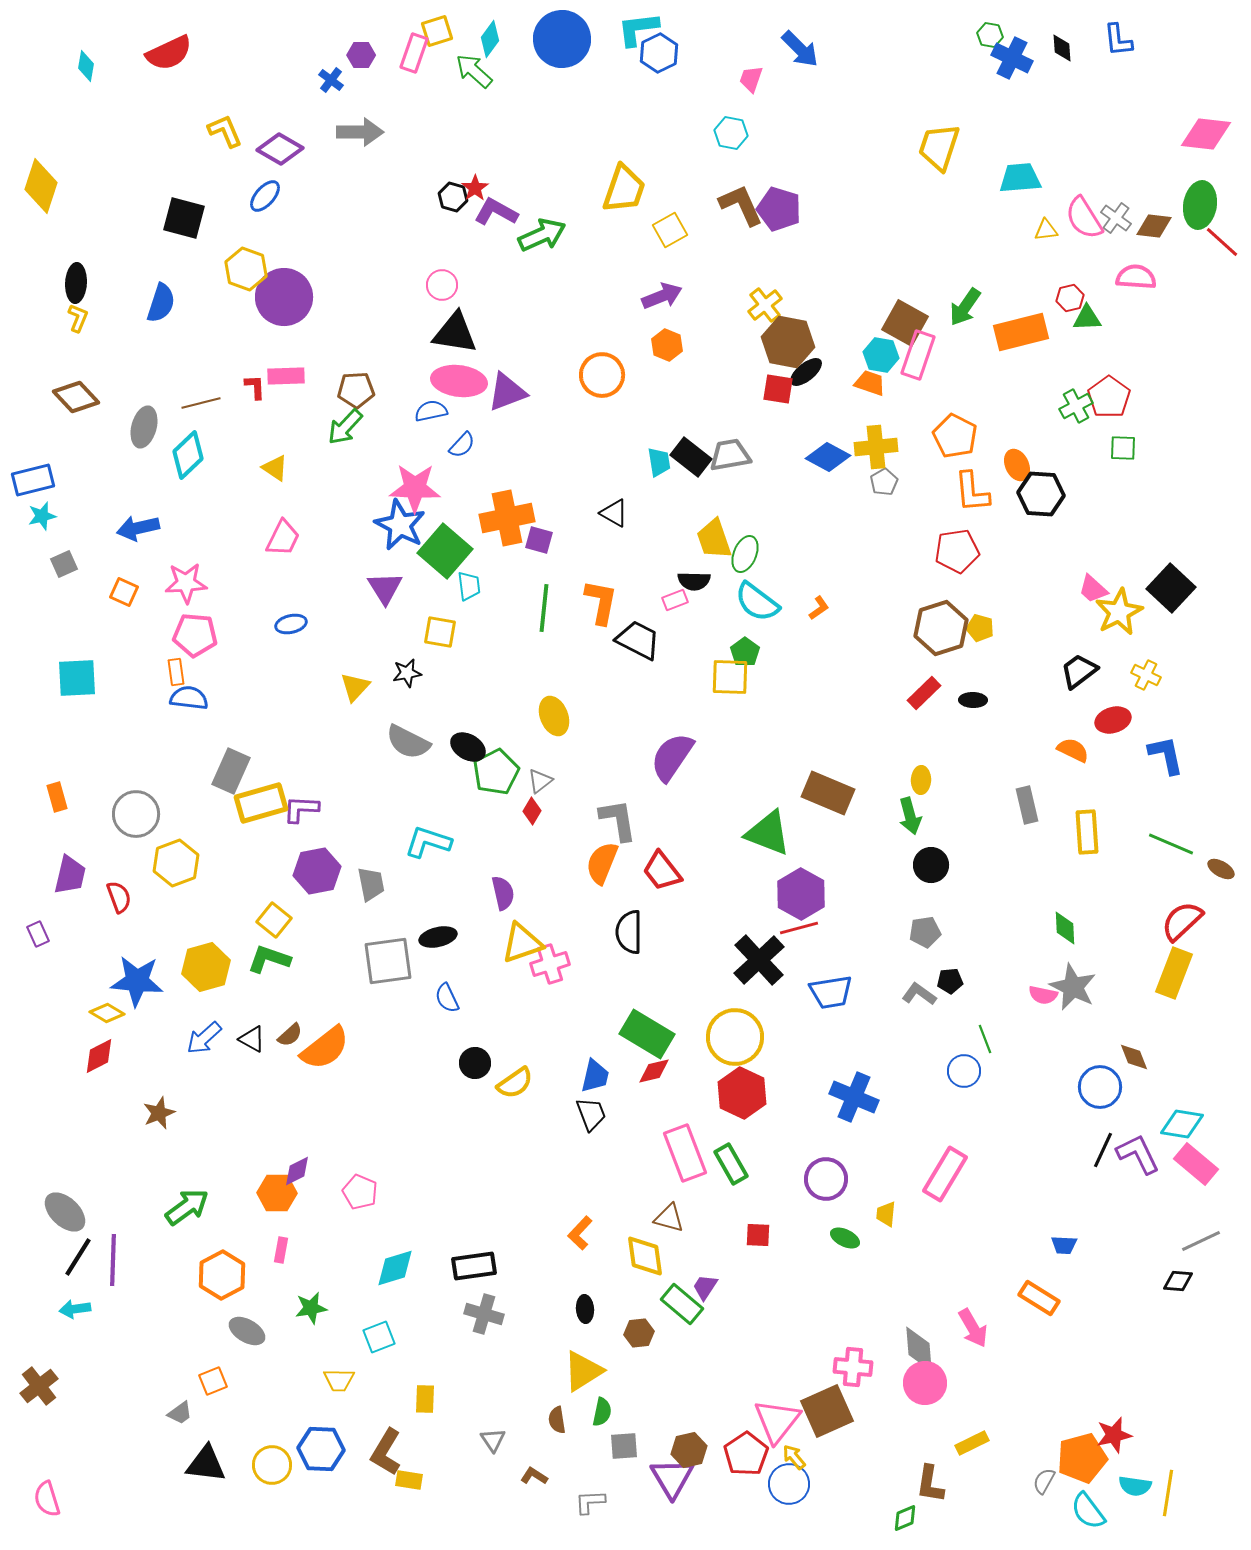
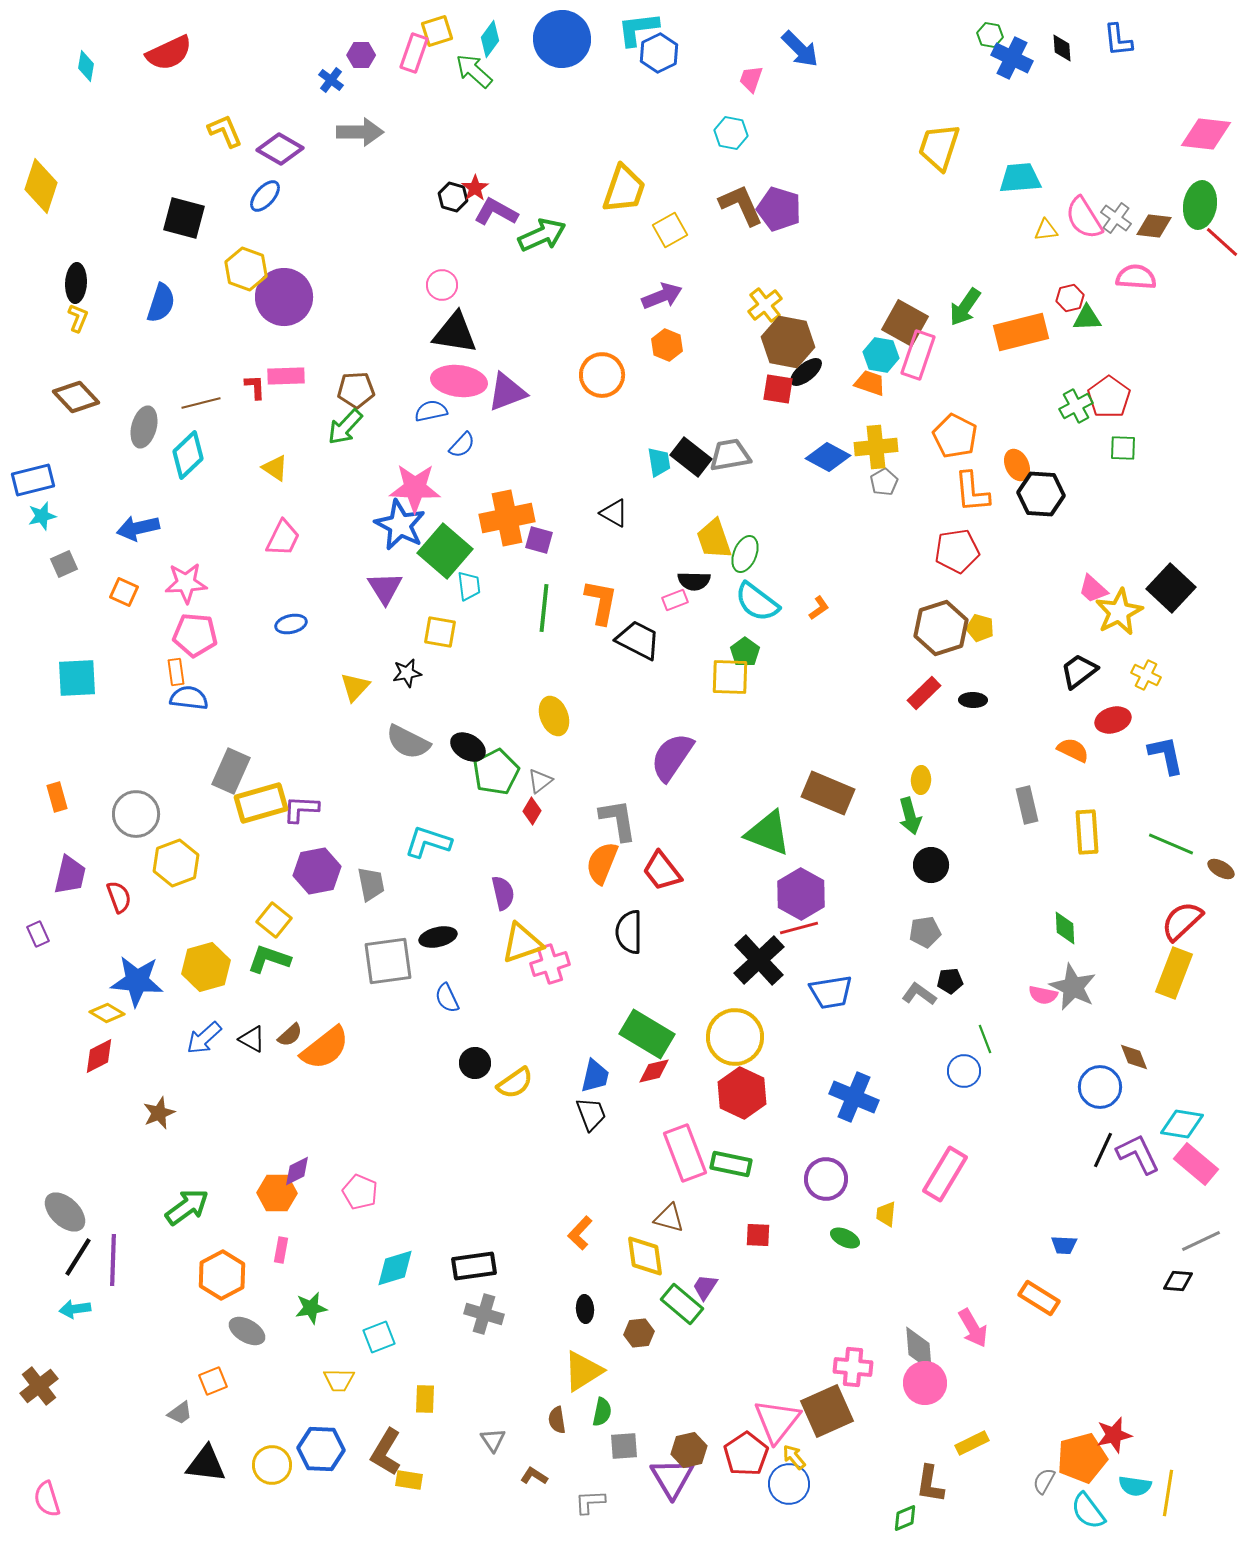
green rectangle at (731, 1164): rotated 48 degrees counterclockwise
